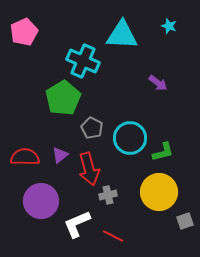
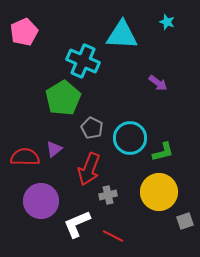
cyan star: moved 2 px left, 4 px up
purple triangle: moved 6 px left, 6 px up
red arrow: rotated 36 degrees clockwise
